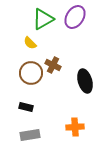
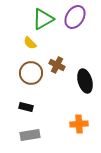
brown cross: moved 4 px right
orange cross: moved 4 px right, 3 px up
